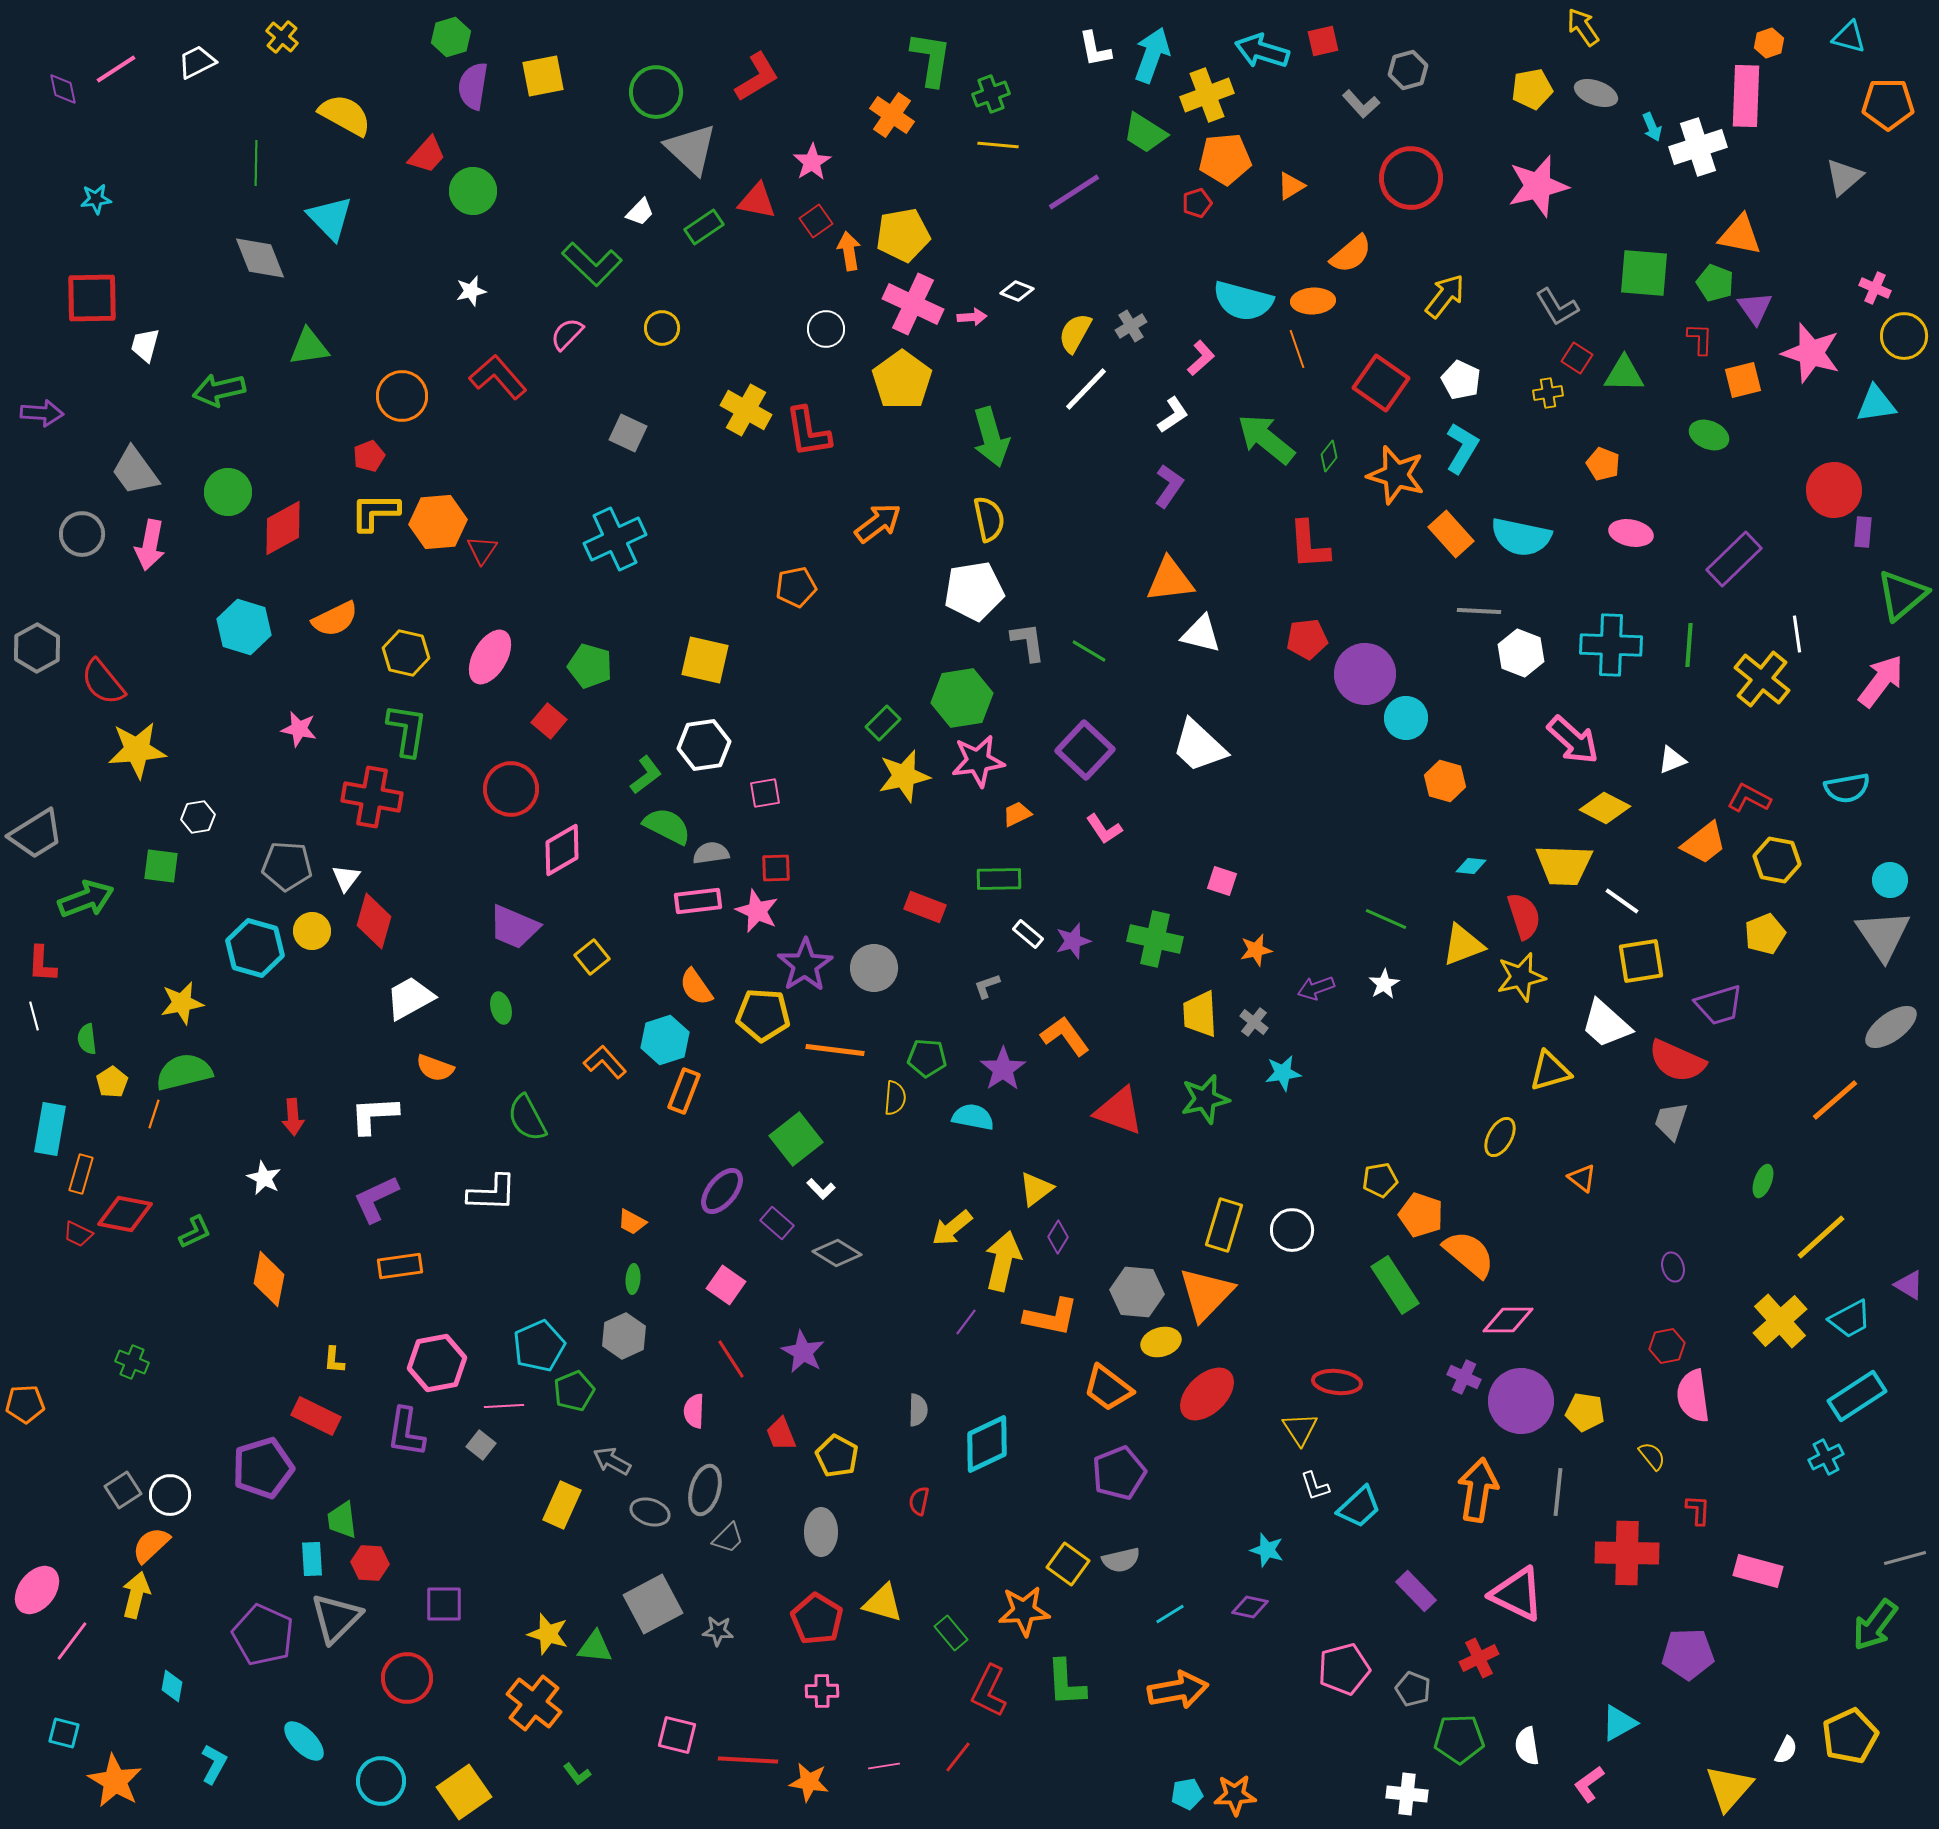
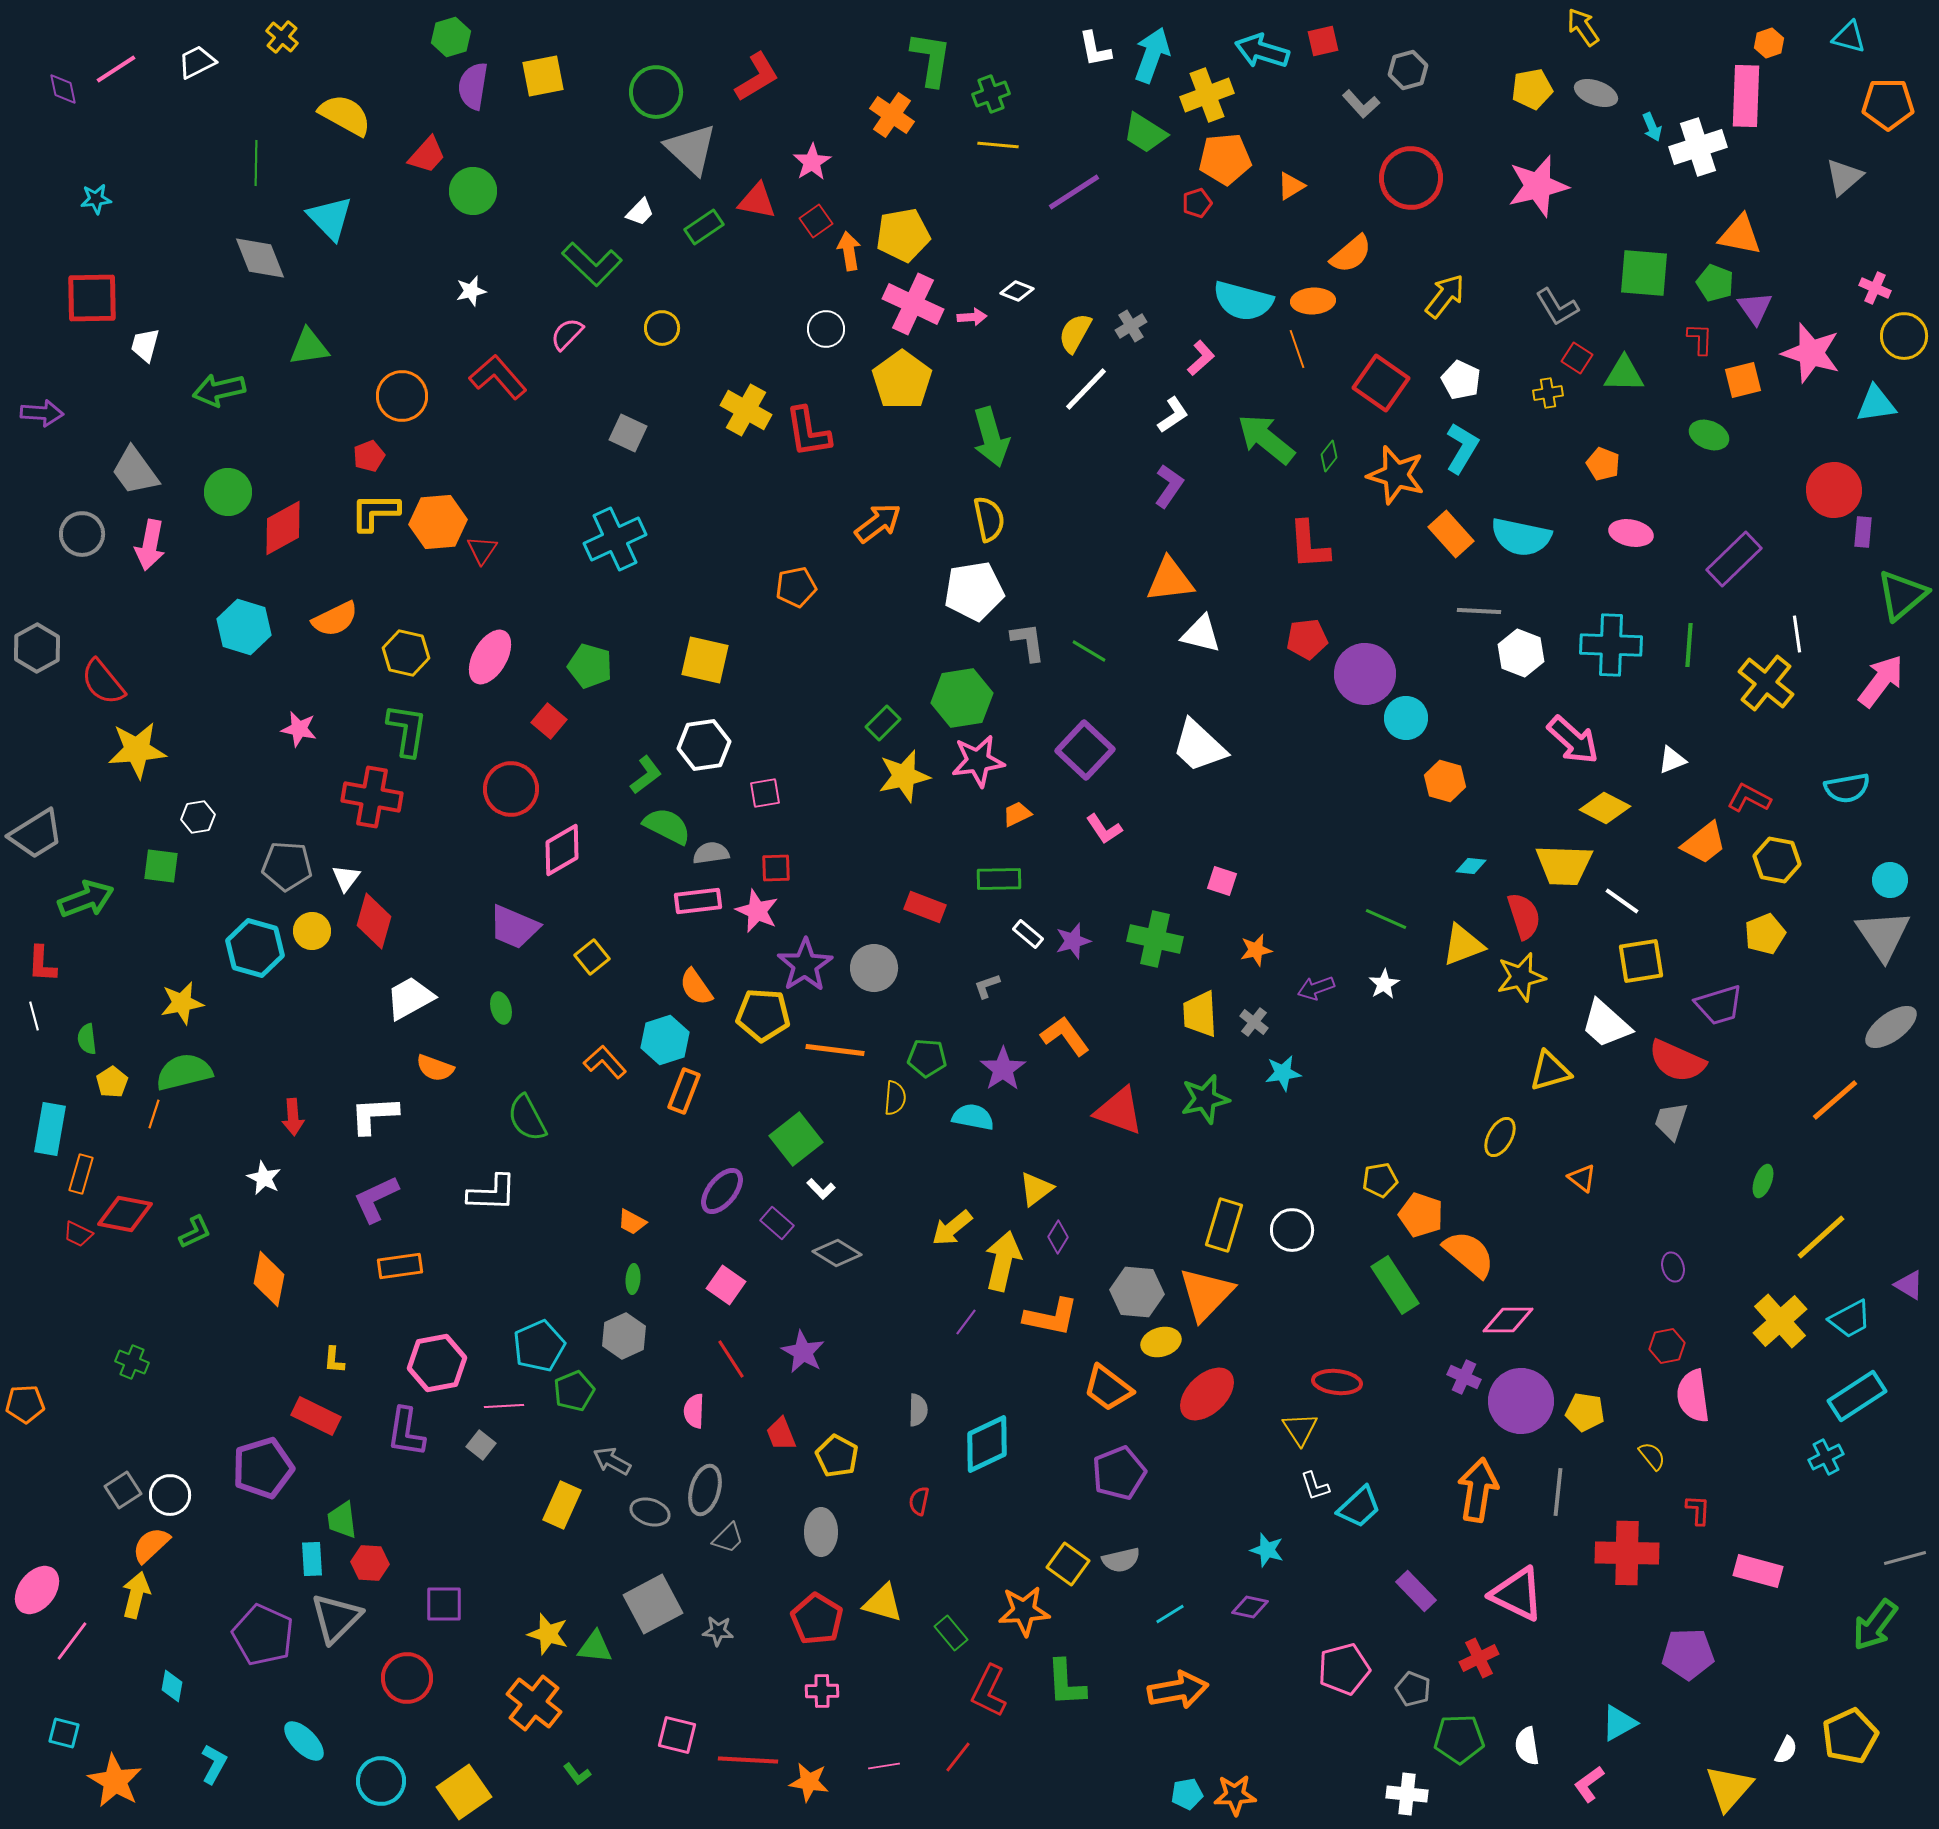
yellow cross at (1762, 679): moved 4 px right, 4 px down
